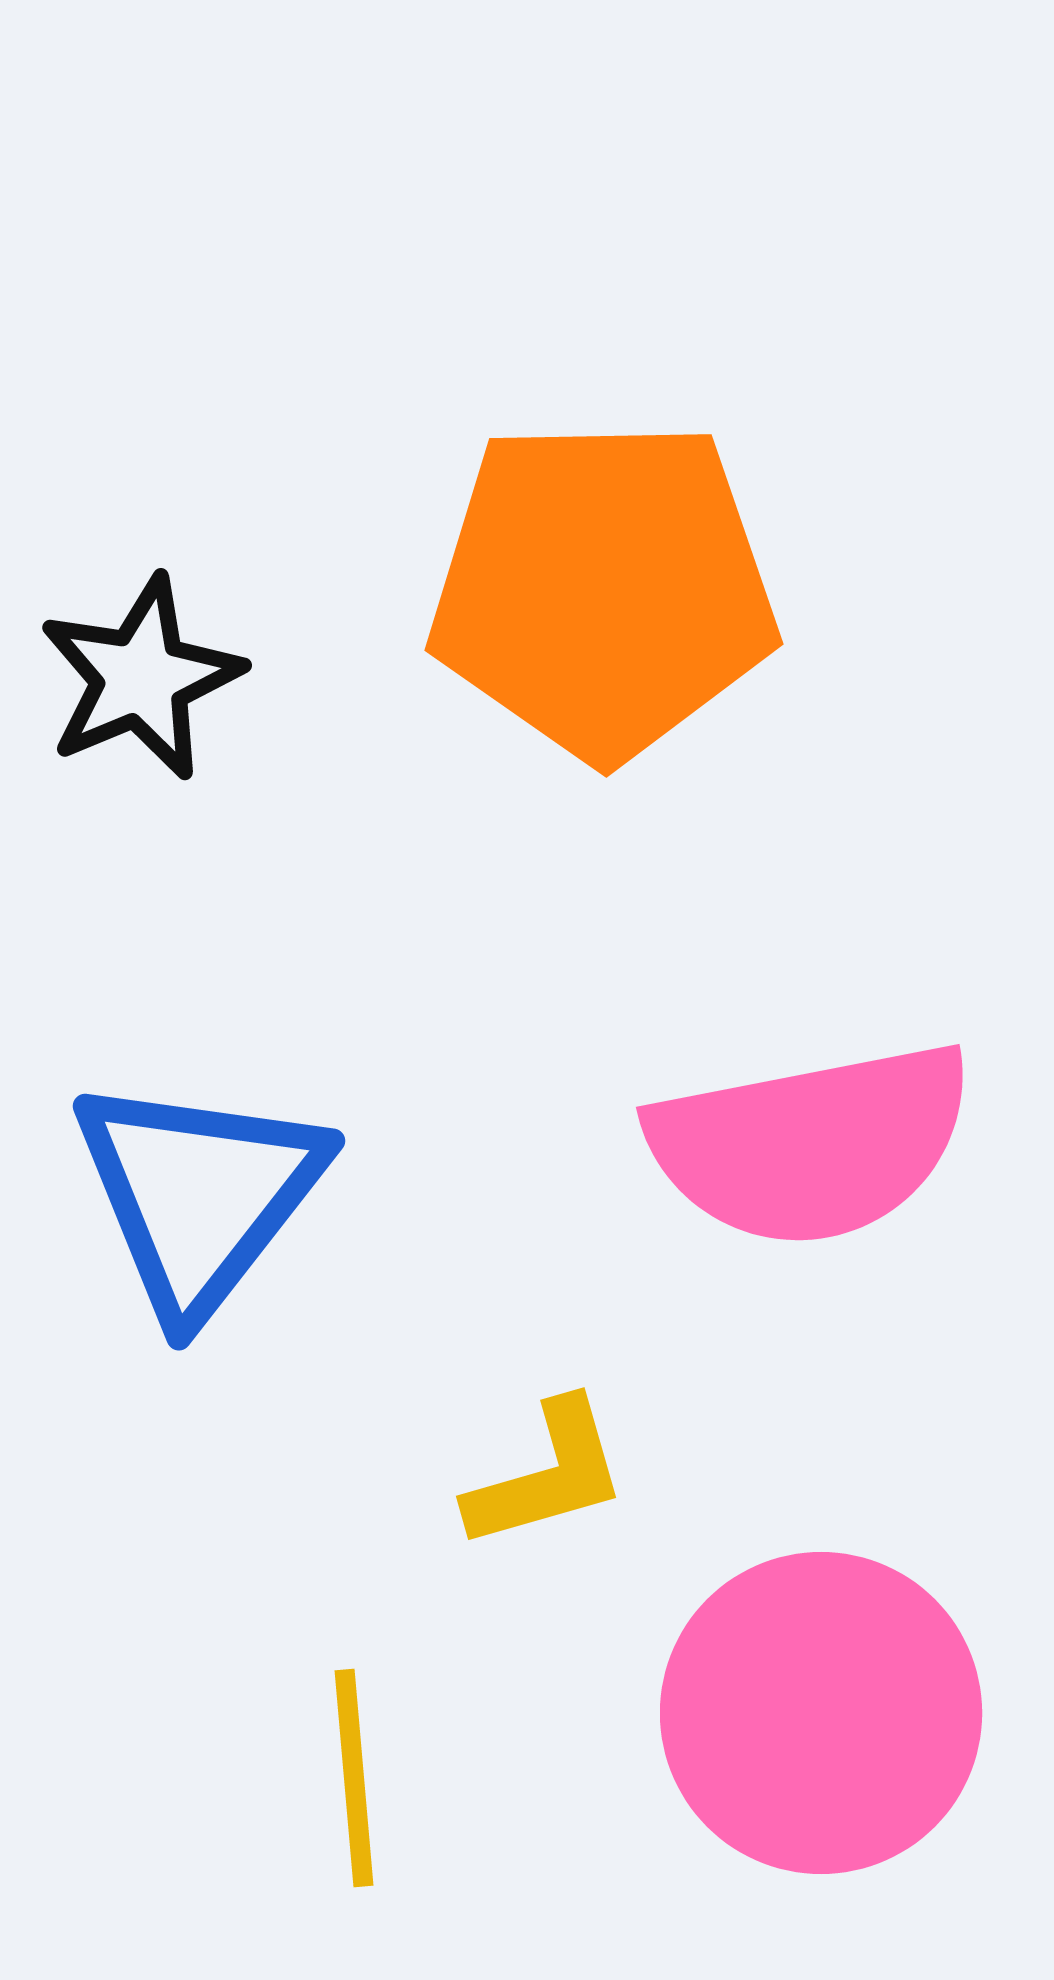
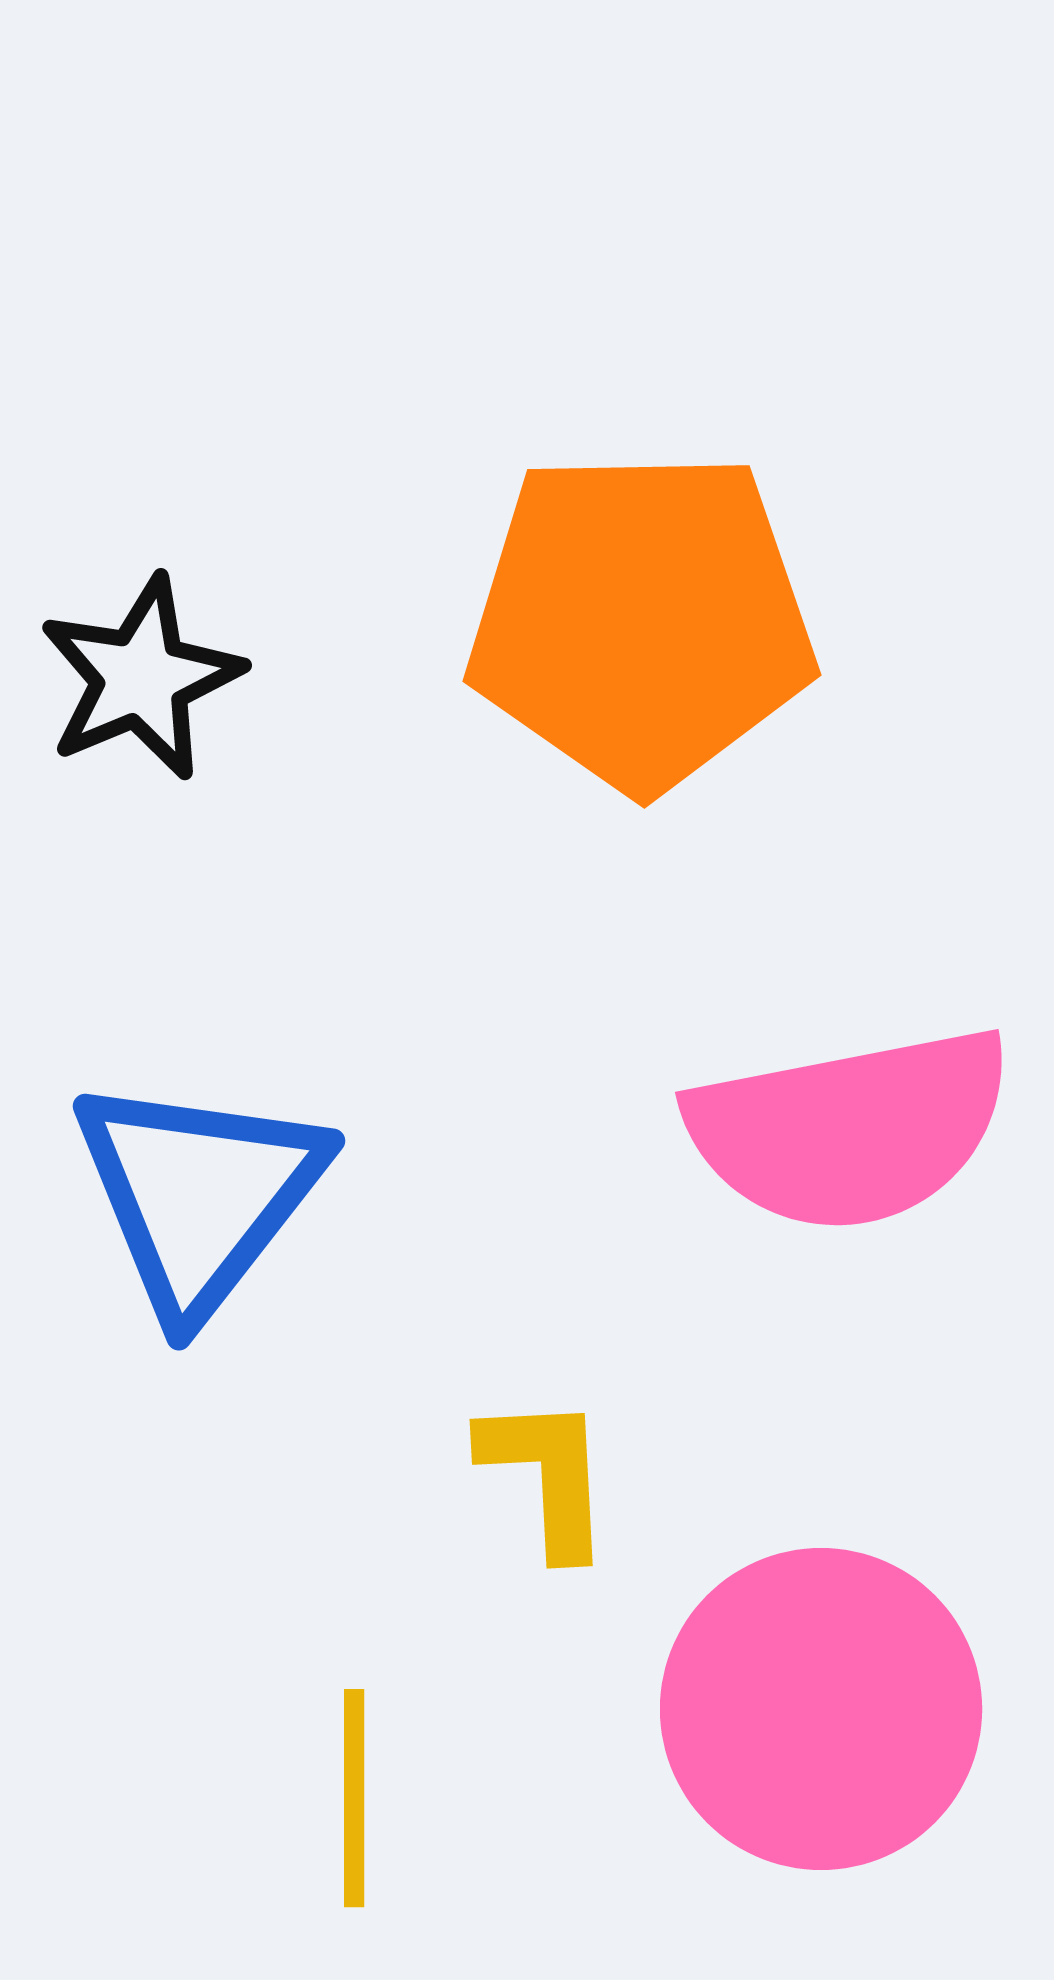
orange pentagon: moved 38 px right, 31 px down
pink semicircle: moved 39 px right, 15 px up
yellow L-shape: rotated 77 degrees counterclockwise
pink circle: moved 4 px up
yellow line: moved 20 px down; rotated 5 degrees clockwise
